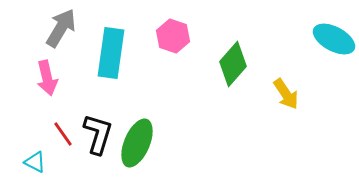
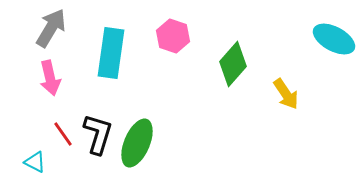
gray arrow: moved 10 px left
pink arrow: moved 3 px right
